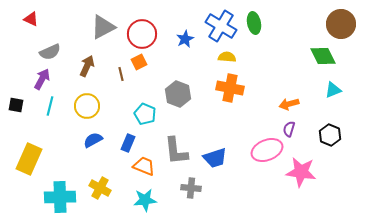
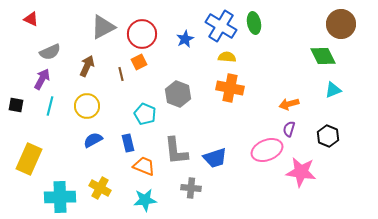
black hexagon: moved 2 px left, 1 px down
blue rectangle: rotated 36 degrees counterclockwise
